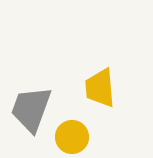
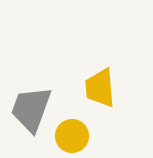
yellow circle: moved 1 px up
